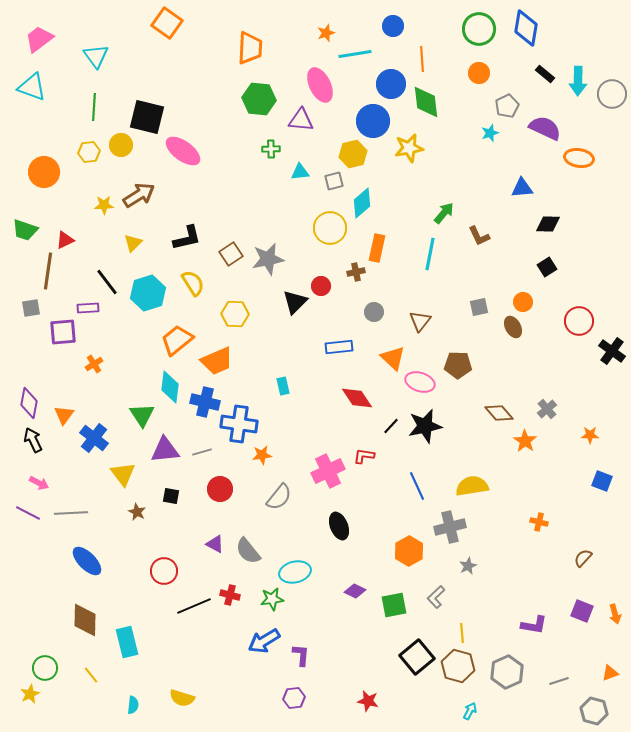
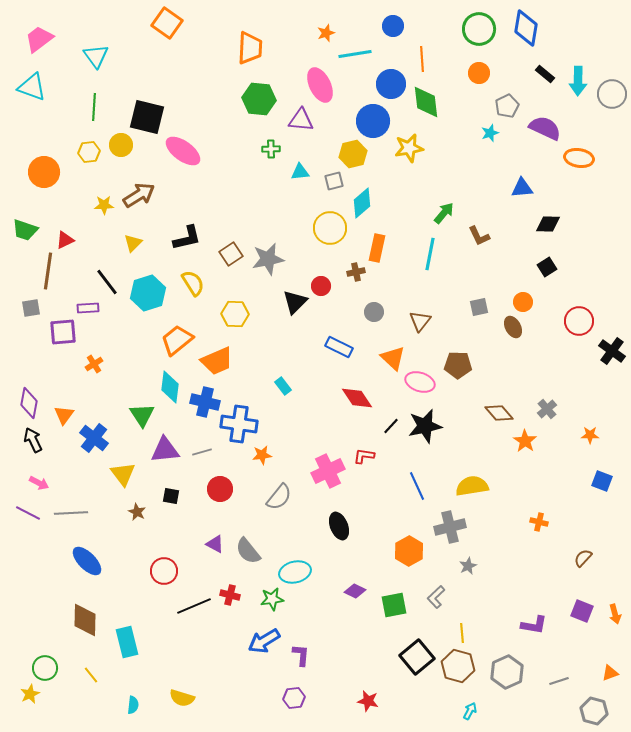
blue rectangle at (339, 347): rotated 32 degrees clockwise
cyan rectangle at (283, 386): rotated 24 degrees counterclockwise
